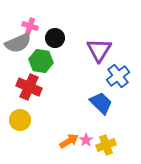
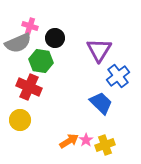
yellow cross: moved 1 px left
